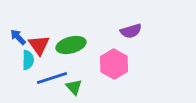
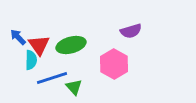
cyan semicircle: moved 3 px right
